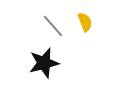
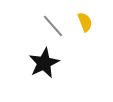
black star: rotated 12 degrees counterclockwise
